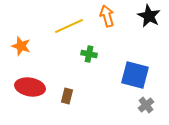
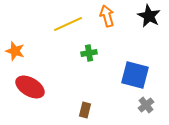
yellow line: moved 1 px left, 2 px up
orange star: moved 6 px left, 5 px down
green cross: moved 1 px up; rotated 21 degrees counterclockwise
red ellipse: rotated 20 degrees clockwise
brown rectangle: moved 18 px right, 14 px down
